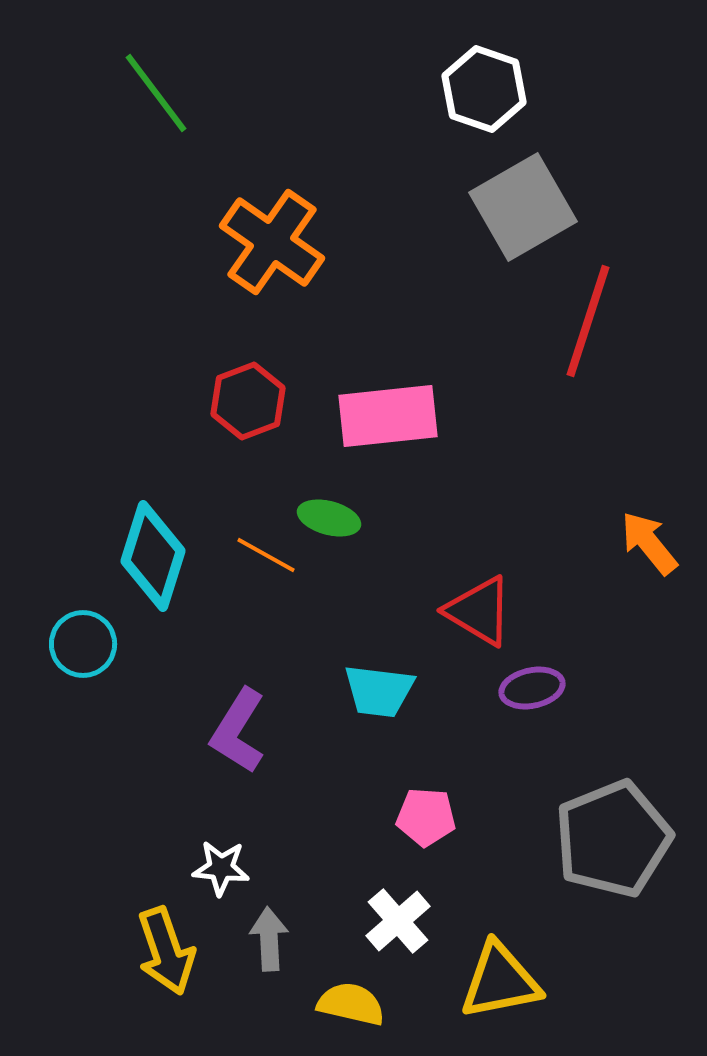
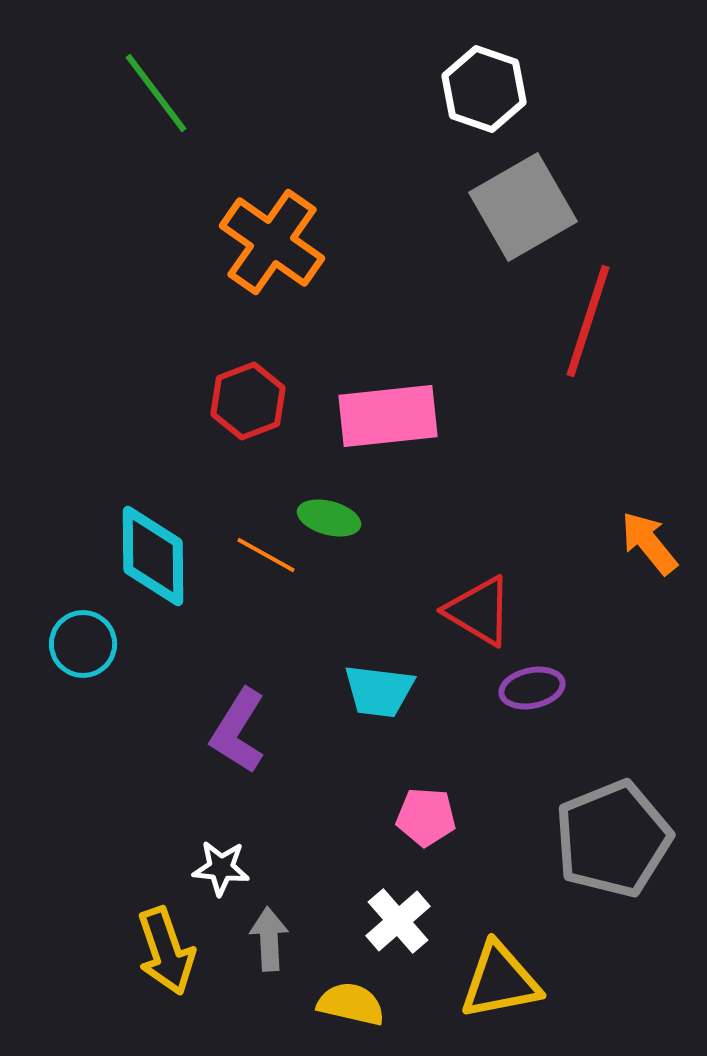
cyan diamond: rotated 18 degrees counterclockwise
